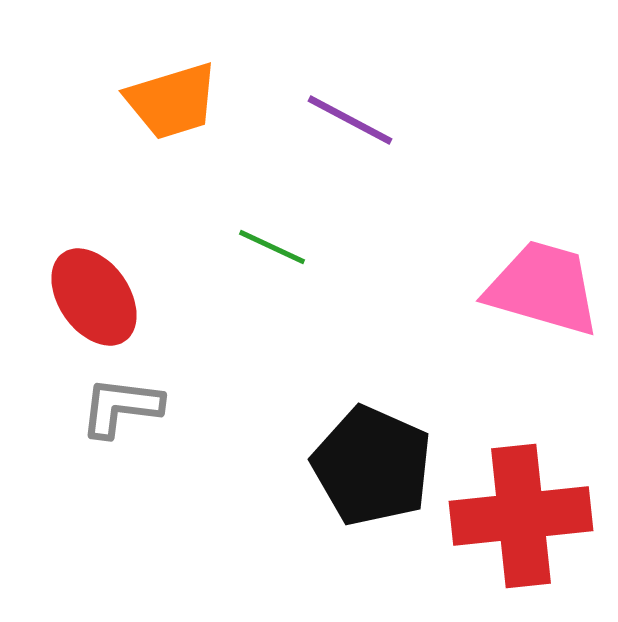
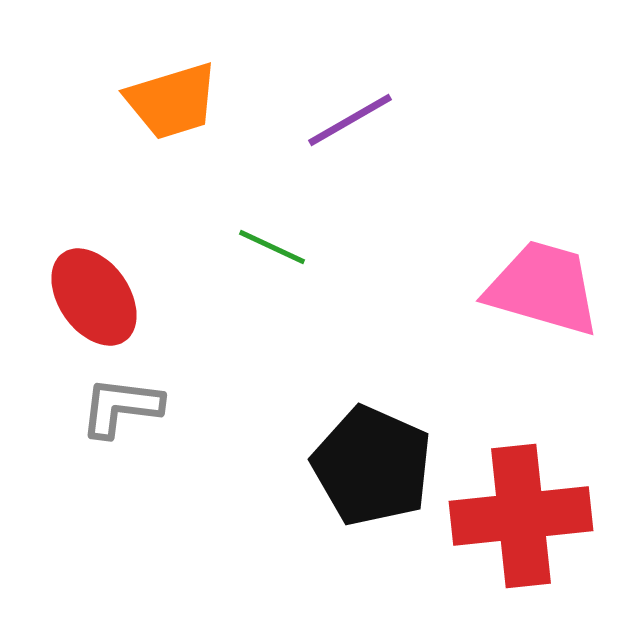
purple line: rotated 58 degrees counterclockwise
